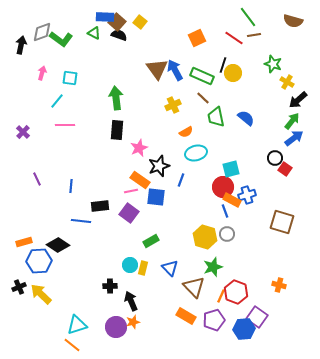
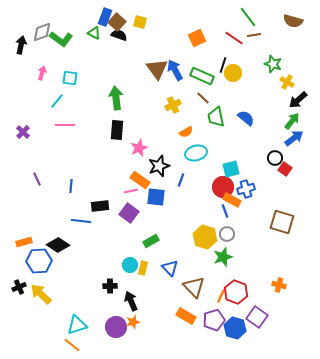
blue rectangle at (105, 17): rotated 72 degrees counterclockwise
yellow square at (140, 22): rotated 24 degrees counterclockwise
blue cross at (247, 195): moved 1 px left, 6 px up
green star at (213, 267): moved 10 px right, 10 px up
blue hexagon at (244, 329): moved 9 px left, 1 px up; rotated 20 degrees clockwise
